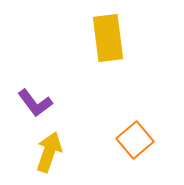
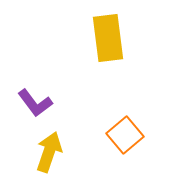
orange square: moved 10 px left, 5 px up
